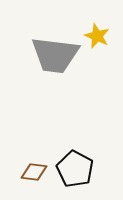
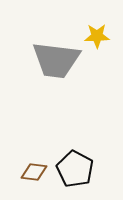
yellow star: rotated 25 degrees counterclockwise
gray trapezoid: moved 1 px right, 5 px down
